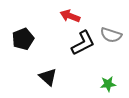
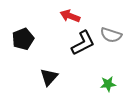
black triangle: moved 1 px right; rotated 30 degrees clockwise
